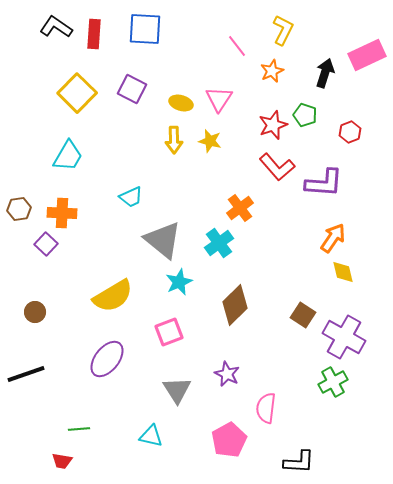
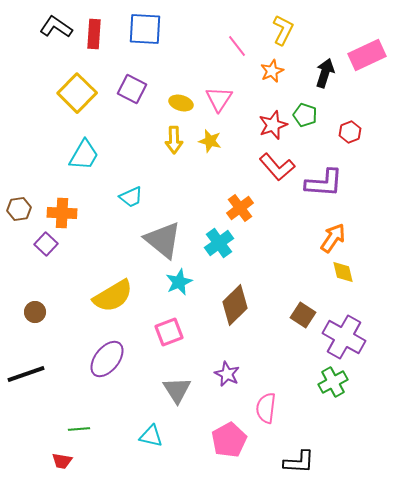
cyan trapezoid at (68, 156): moved 16 px right, 1 px up
